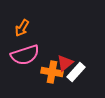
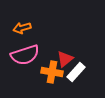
orange arrow: rotated 42 degrees clockwise
red triangle: moved 4 px up
